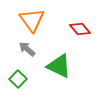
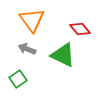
gray arrow: rotated 18 degrees counterclockwise
green triangle: moved 4 px right, 11 px up
green square: rotated 12 degrees clockwise
